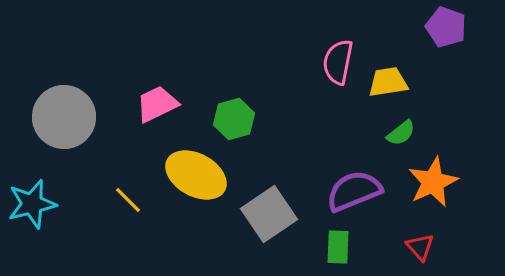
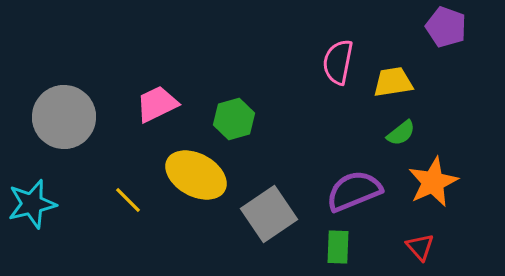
yellow trapezoid: moved 5 px right
